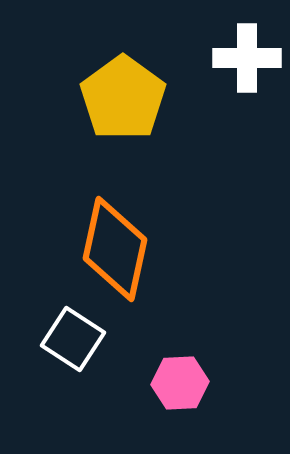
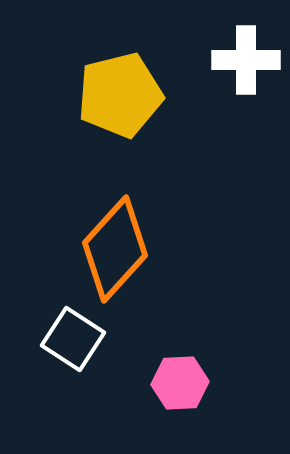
white cross: moved 1 px left, 2 px down
yellow pentagon: moved 3 px left, 3 px up; rotated 22 degrees clockwise
orange diamond: rotated 30 degrees clockwise
